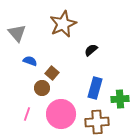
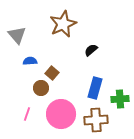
gray triangle: moved 2 px down
blue semicircle: rotated 24 degrees counterclockwise
brown circle: moved 1 px left
brown cross: moved 1 px left, 2 px up
